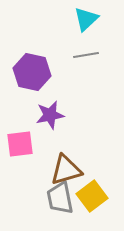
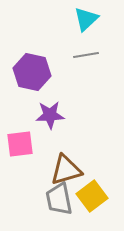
purple star: rotated 8 degrees clockwise
gray trapezoid: moved 1 px left, 1 px down
